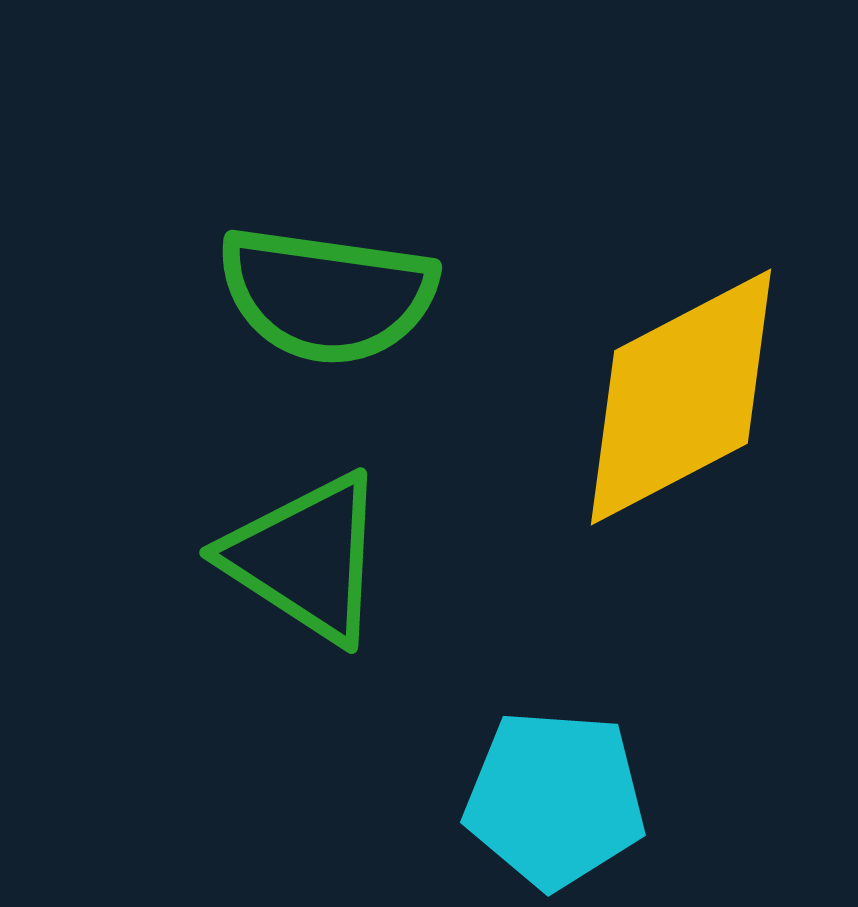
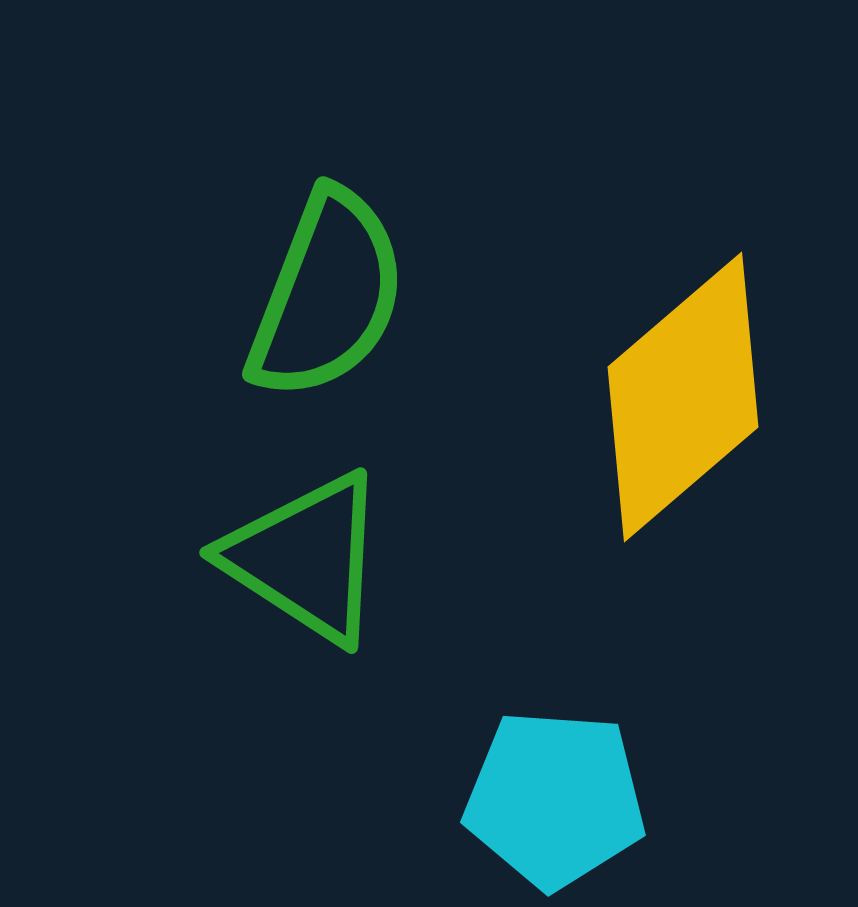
green semicircle: rotated 77 degrees counterclockwise
yellow diamond: moved 2 px right; rotated 13 degrees counterclockwise
